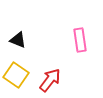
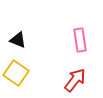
yellow square: moved 2 px up
red arrow: moved 25 px right
